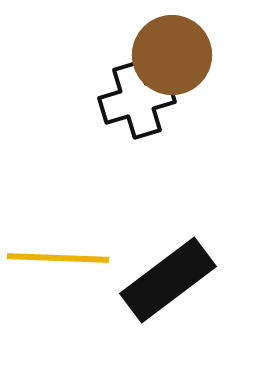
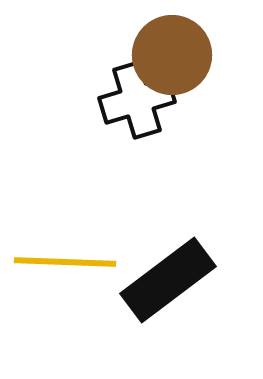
yellow line: moved 7 px right, 4 px down
